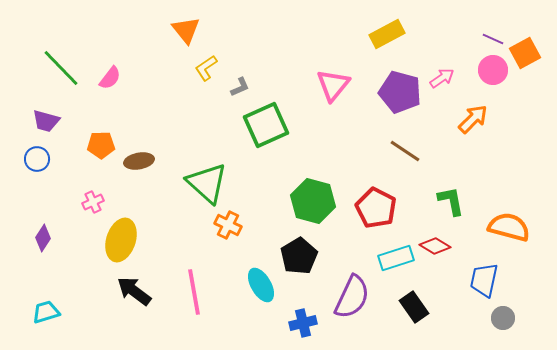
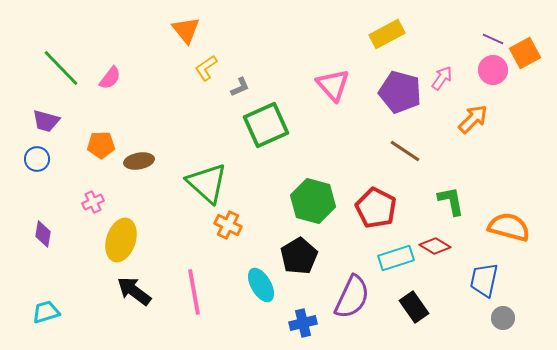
pink arrow: rotated 20 degrees counterclockwise
pink triangle: rotated 21 degrees counterclockwise
purple diamond: moved 4 px up; rotated 24 degrees counterclockwise
